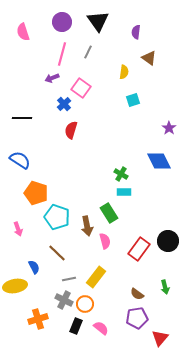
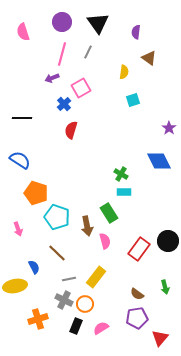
black triangle at (98, 21): moved 2 px down
pink square at (81, 88): rotated 24 degrees clockwise
pink semicircle at (101, 328): rotated 70 degrees counterclockwise
